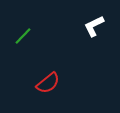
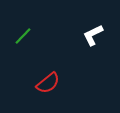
white L-shape: moved 1 px left, 9 px down
